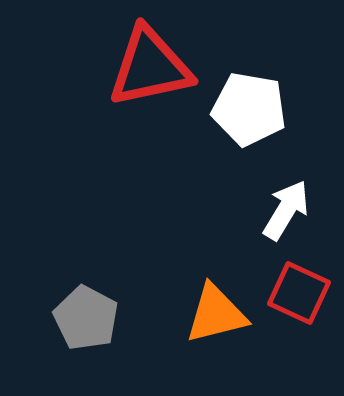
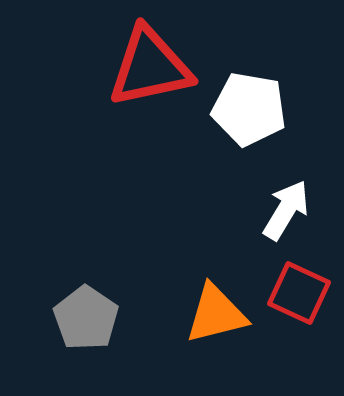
gray pentagon: rotated 6 degrees clockwise
